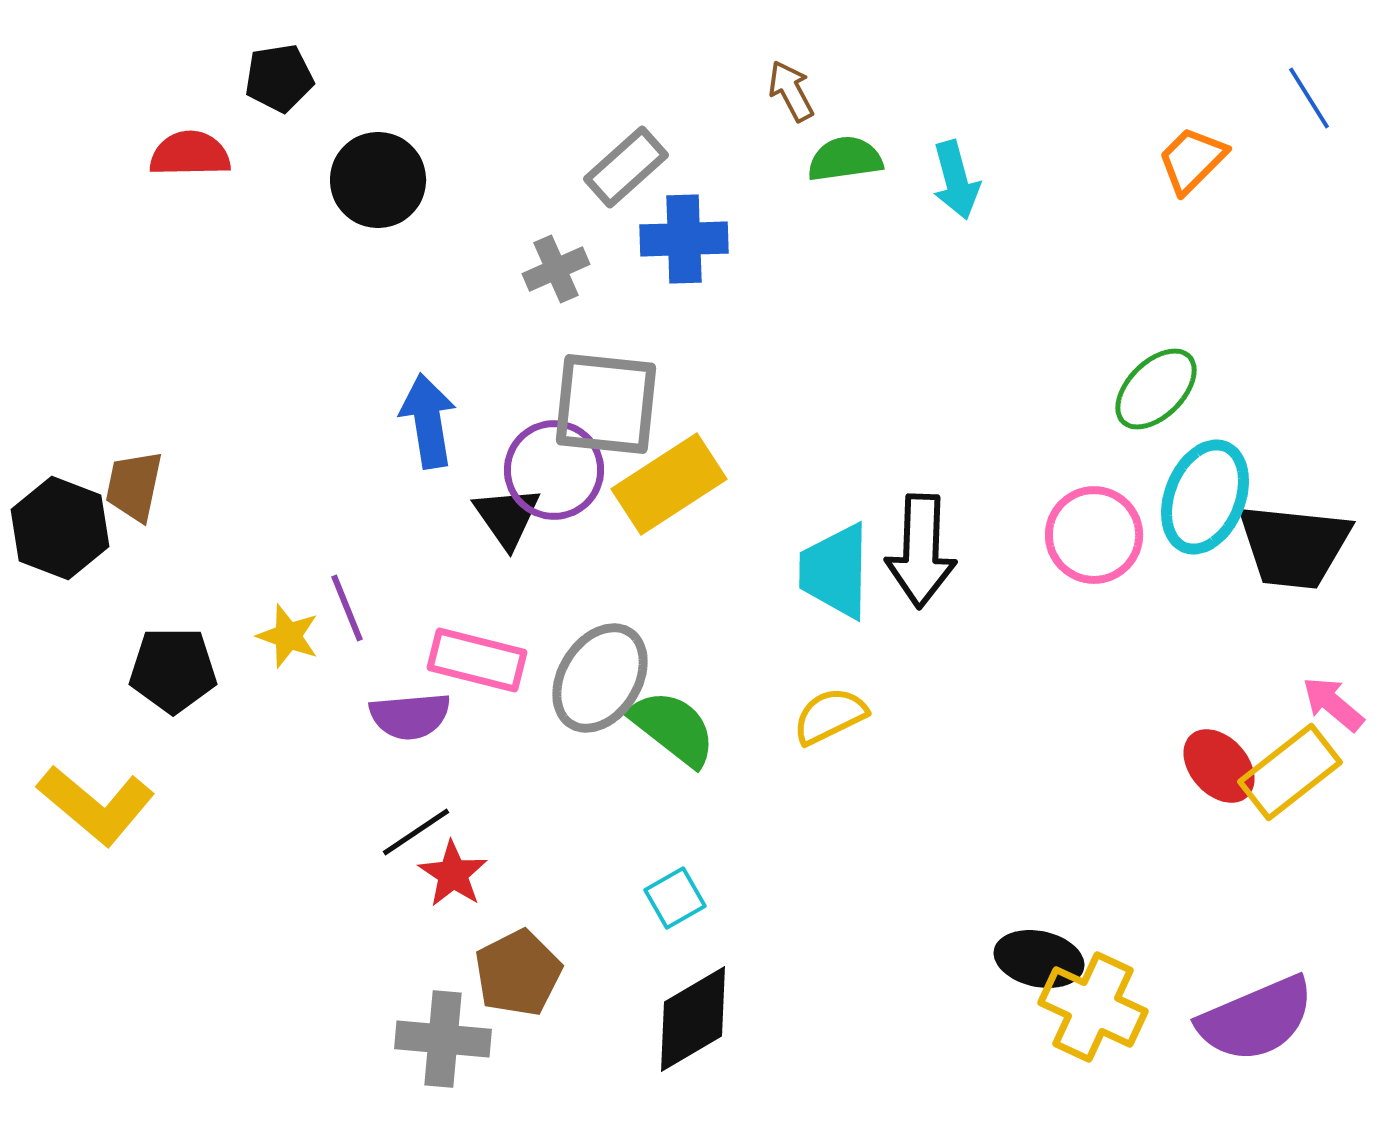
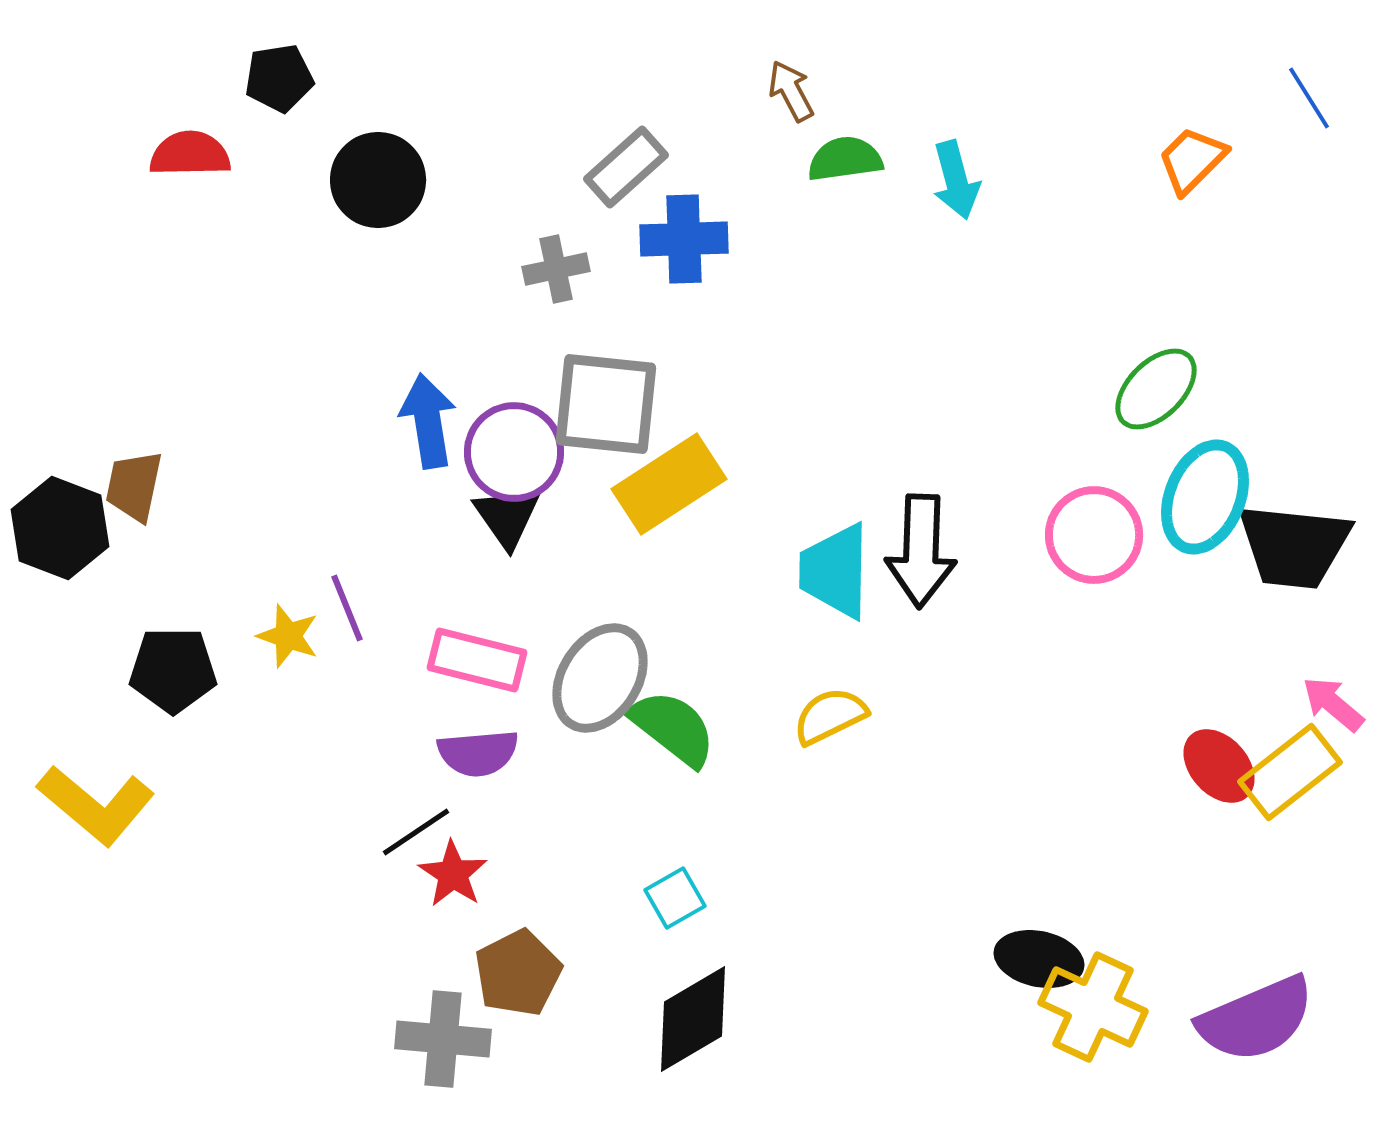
gray cross at (556, 269): rotated 12 degrees clockwise
purple circle at (554, 470): moved 40 px left, 18 px up
purple semicircle at (410, 716): moved 68 px right, 37 px down
